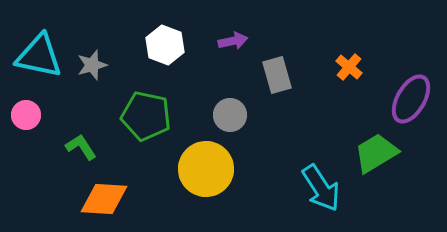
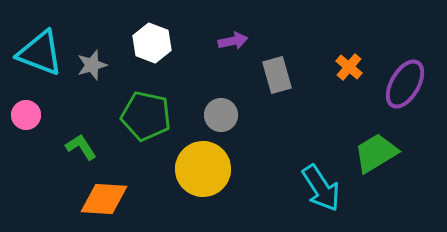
white hexagon: moved 13 px left, 2 px up
cyan triangle: moved 1 px right, 3 px up; rotated 9 degrees clockwise
purple ellipse: moved 6 px left, 15 px up
gray circle: moved 9 px left
yellow circle: moved 3 px left
